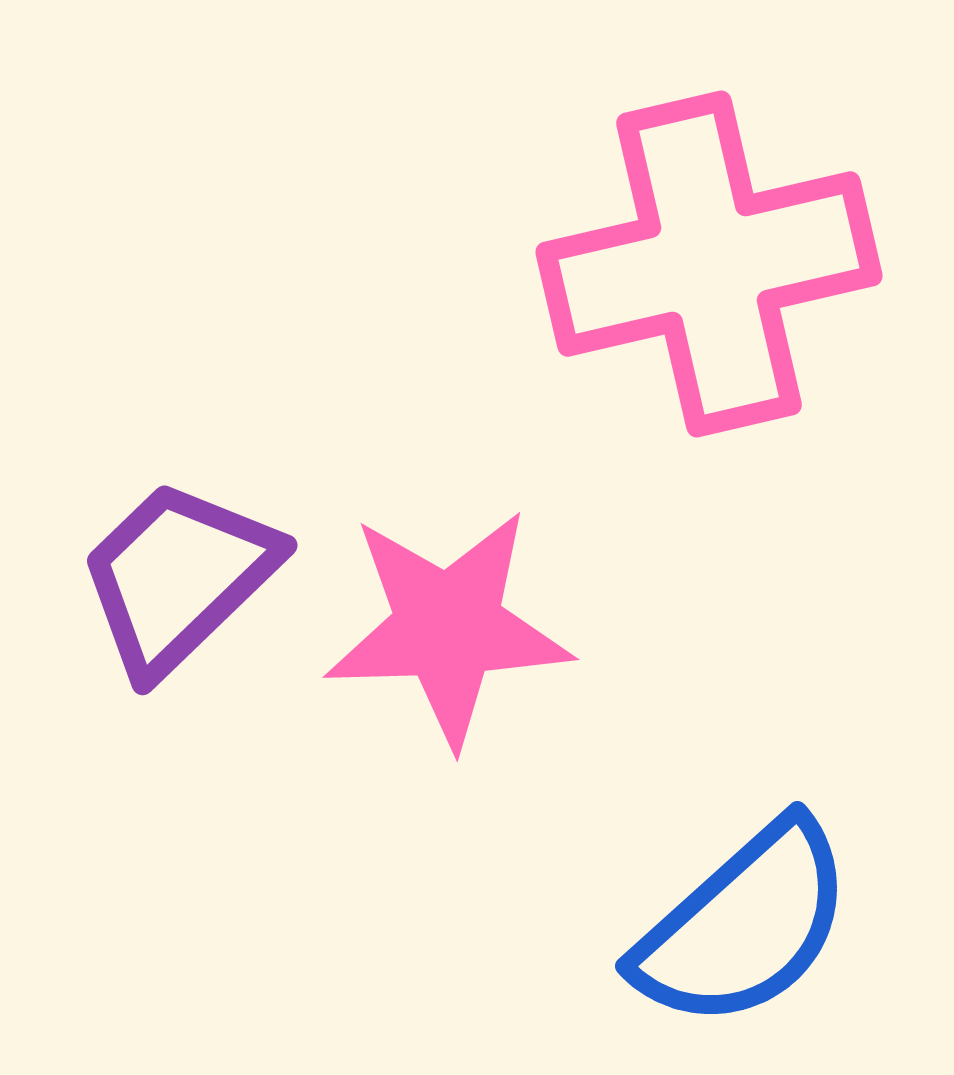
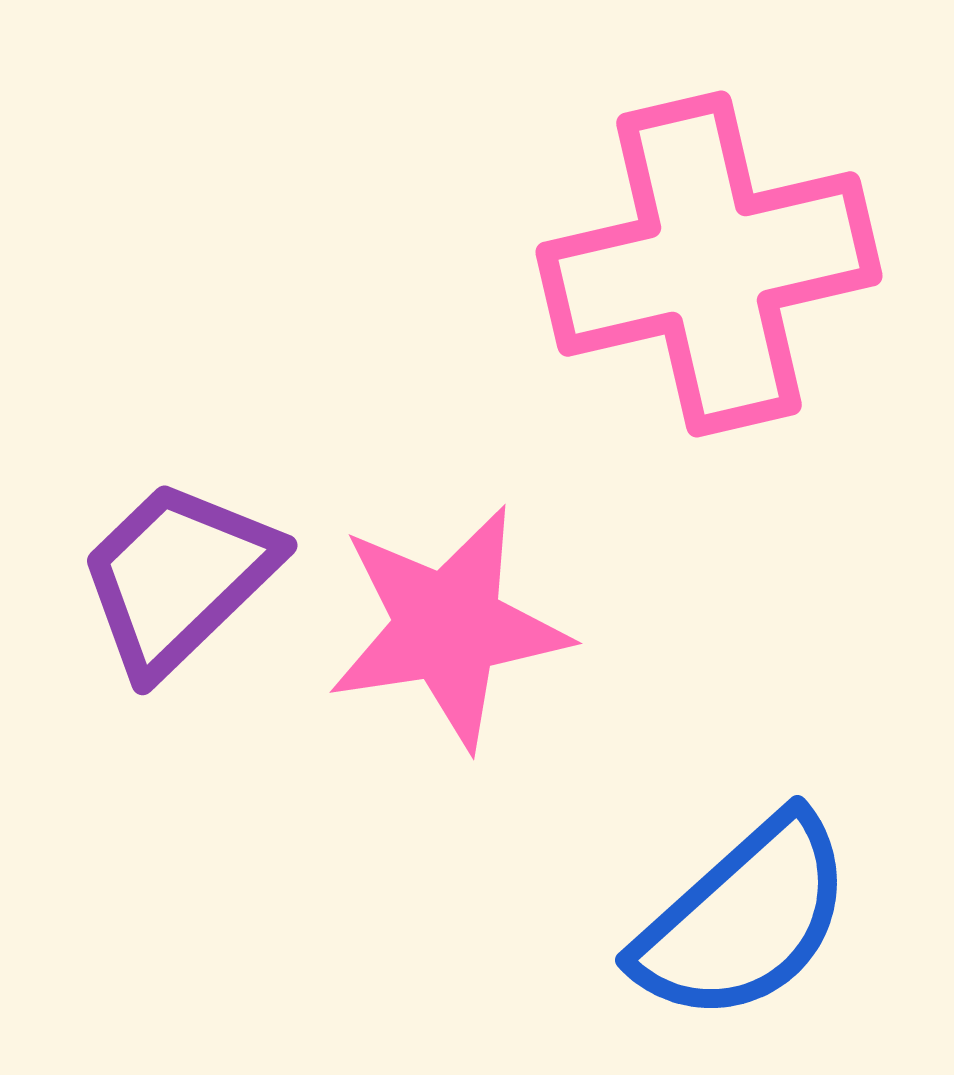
pink star: rotated 7 degrees counterclockwise
blue semicircle: moved 6 px up
